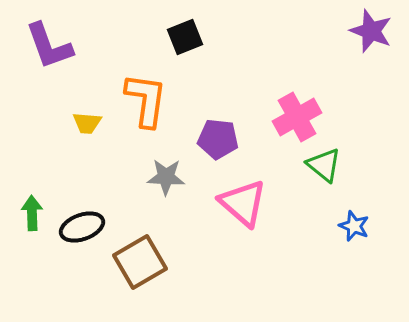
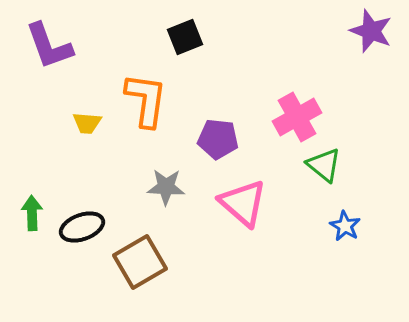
gray star: moved 10 px down
blue star: moved 9 px left; rotated 8 degrees clockwise
